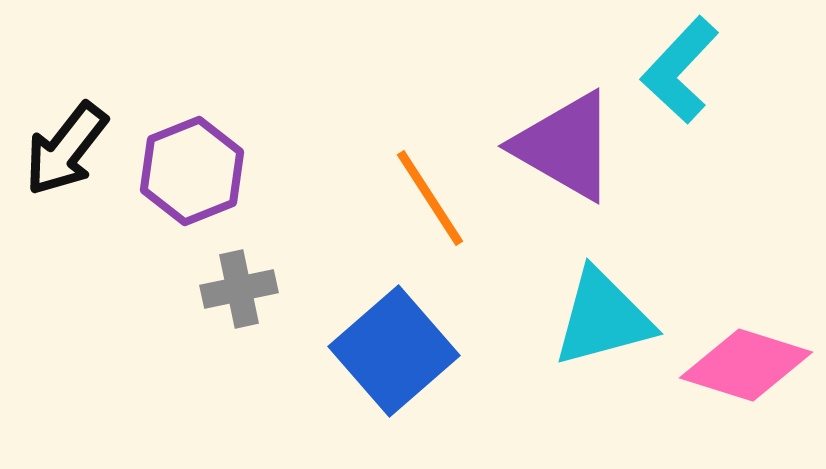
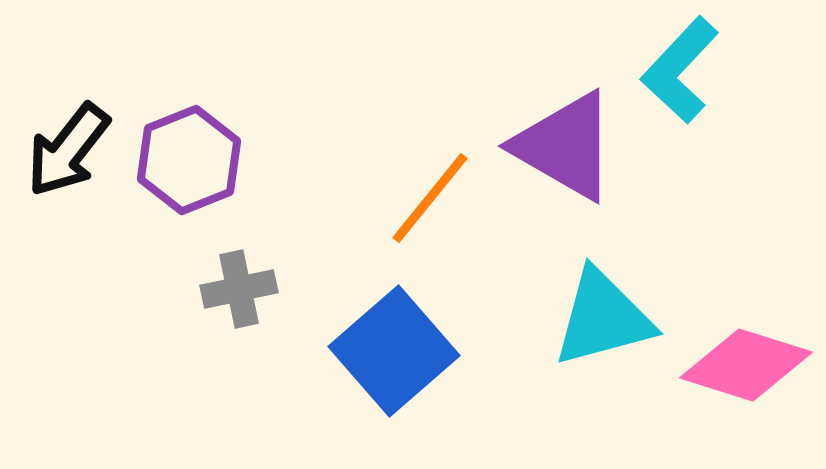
black arrow: moved 2 px right, 1 px down
purple hexagon: moved 3 px left, 11 px up
orange line: rotated 72 degrees clockwise
